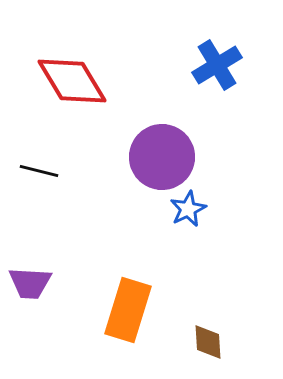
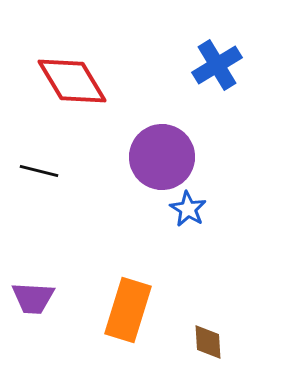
blue star: rotated 15 degrees counterclockwise
purple trapezoid: moved 3 px right, 15 px down
